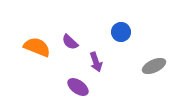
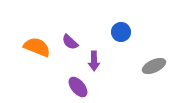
purple arrow: moved 2 px left, 1 px up; rotated 18 degrees clockwise
purple ellipse: rotated 15 degrees clockwise
